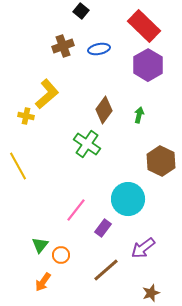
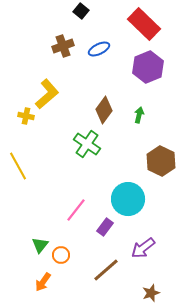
red rectangle: moved 2 px up
blue ellipse: rotated 15 degrees counterclockwise
purple hexagon: moved 2 px down; rotated 8 degrees clockwise
purple rectangle: moved 2 px right, 1 px up
